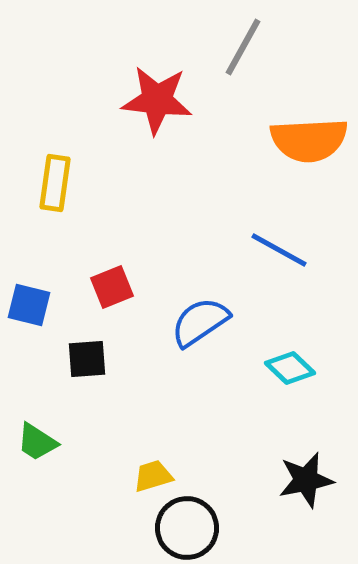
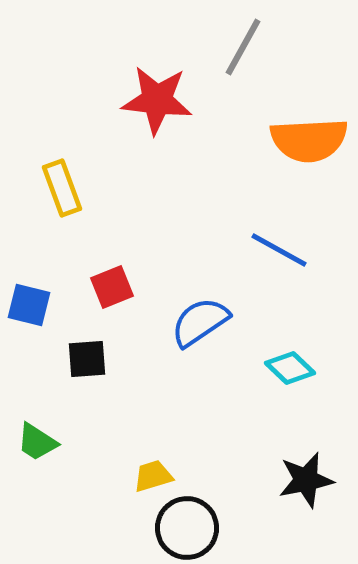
yellow rectangle: moved 7 px right, 5 px down; rotated 28 degrees counterclockwise
